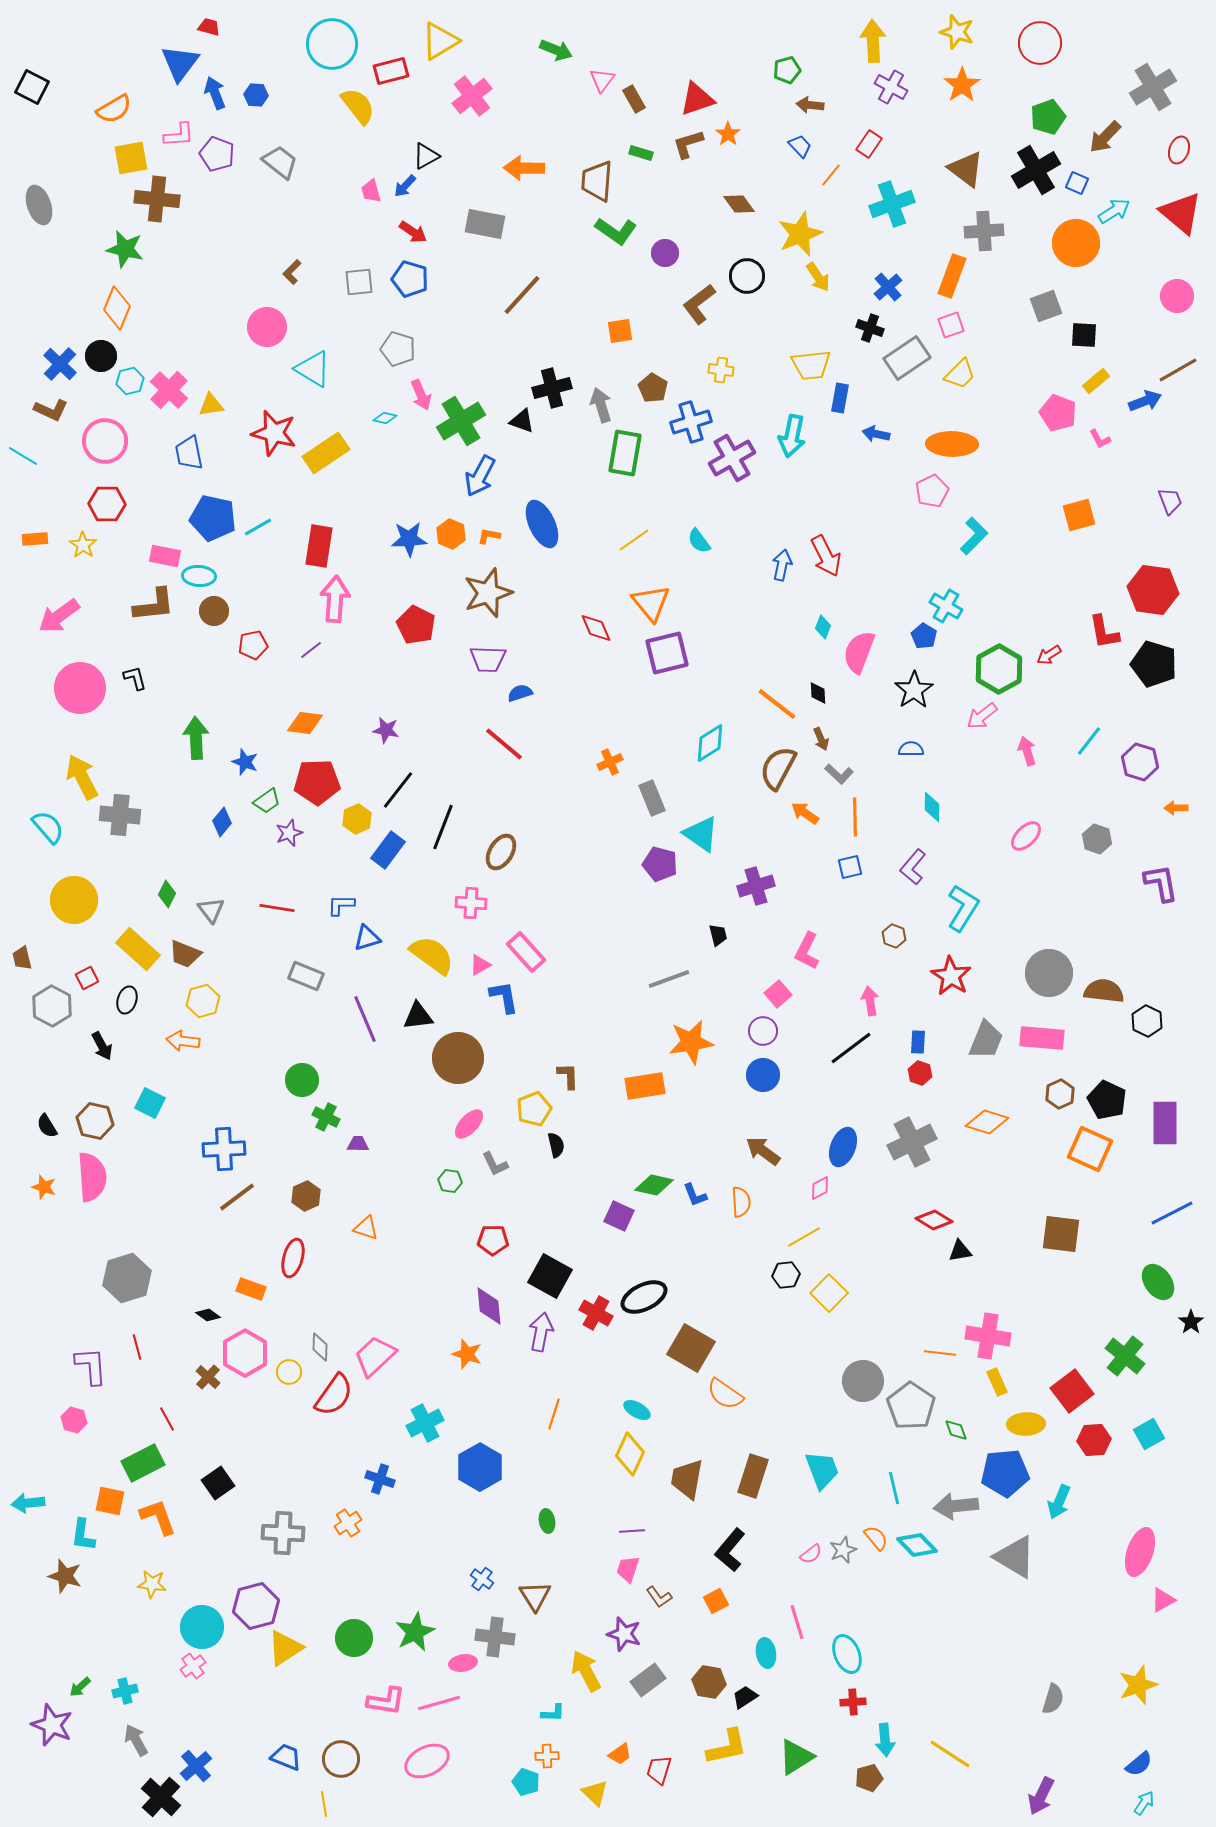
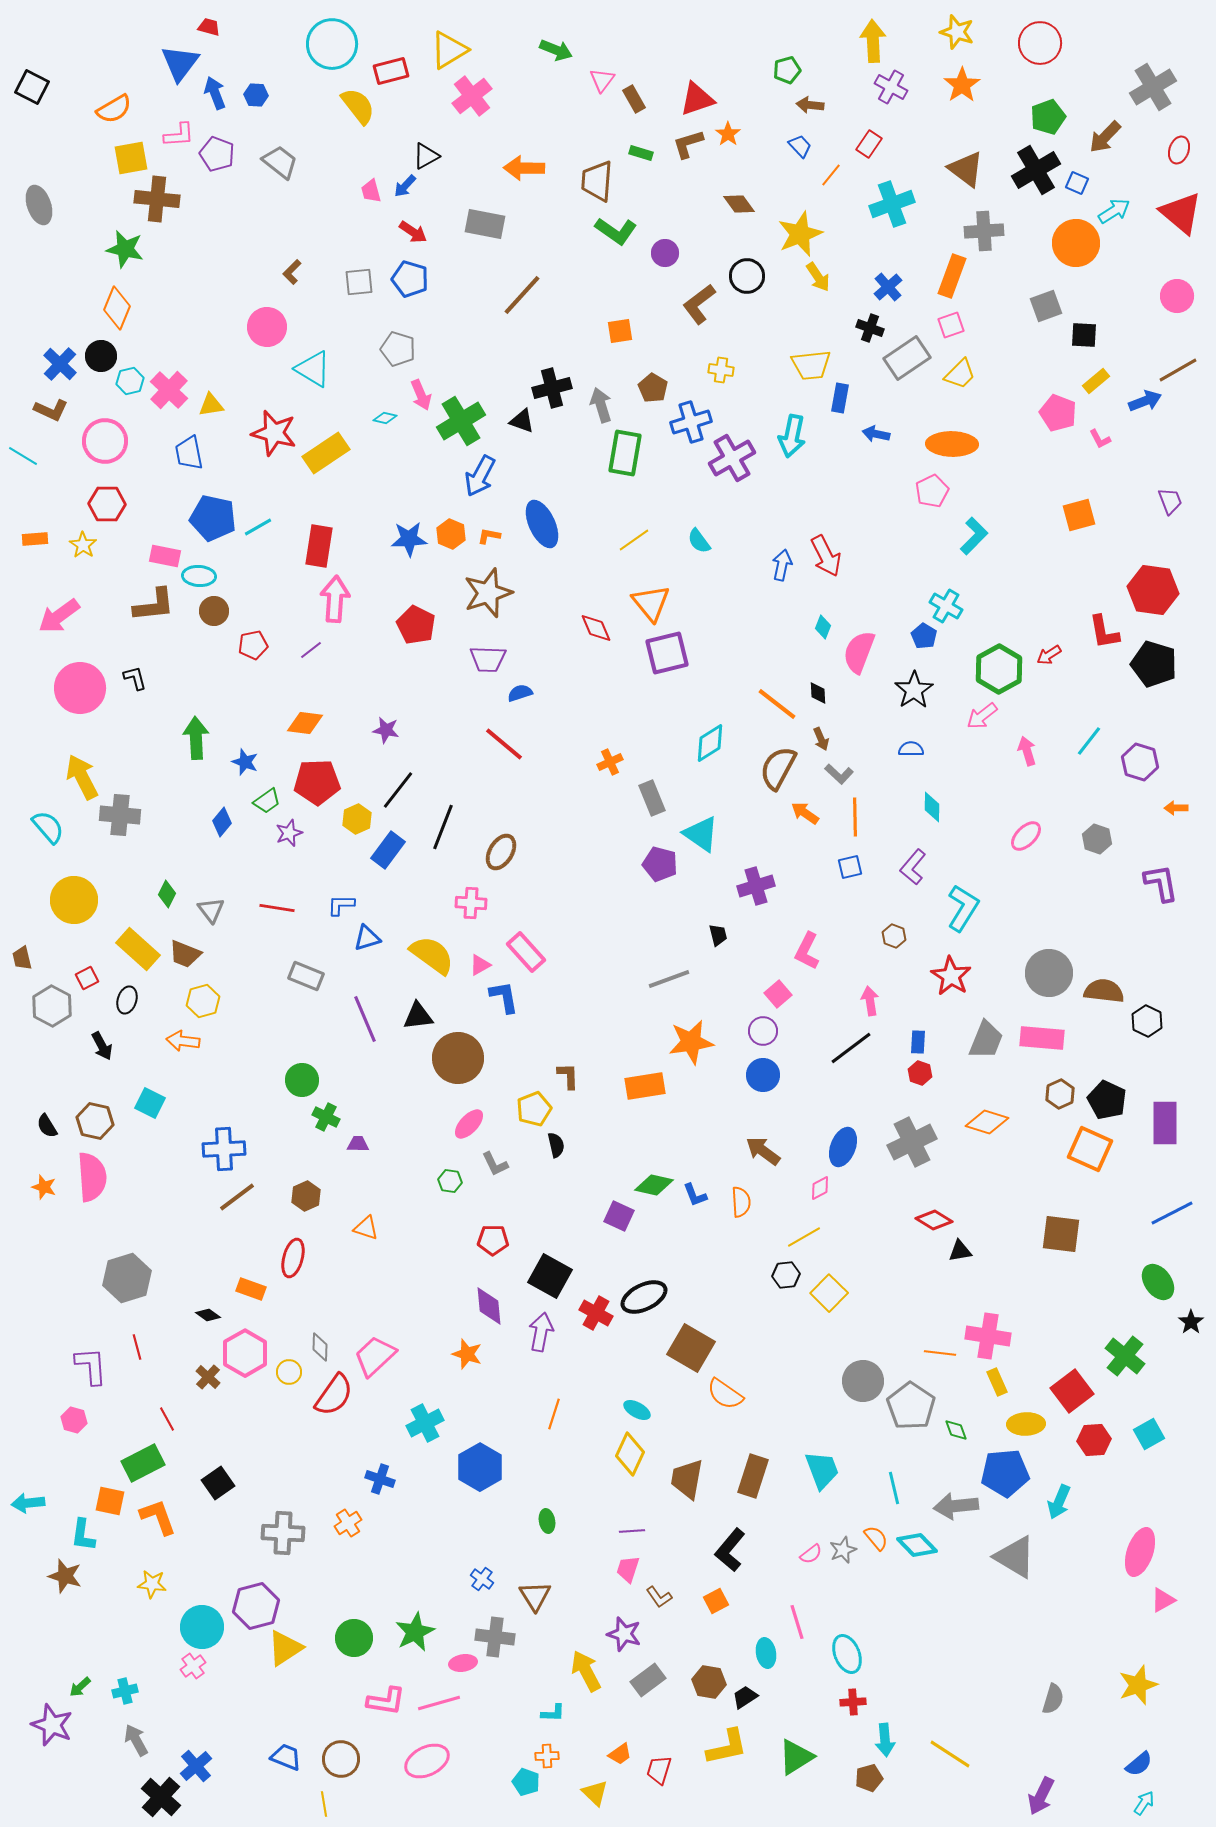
yellow triangle at (440, 41): moved 9 px right, 9 px down
